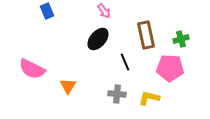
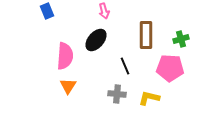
pink arrow: rotated 21 degrees clockwise
brown rectangle: rotated 12 degrees clockwise
black ellipse: moved 2 px left, 1 px down
black line: moved 4 px down
pink semicircle: moved 33 px right, 13 px up; rotated 112 degrees counterclockwise
